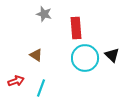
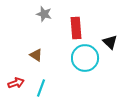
black triangle: moved 2 px left, 13 px up
red arrow: moved 2 px down
